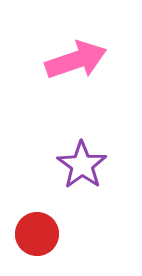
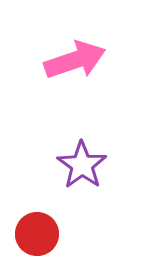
pink arrow: moved 1 px left
